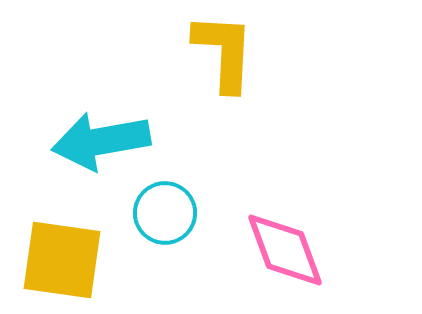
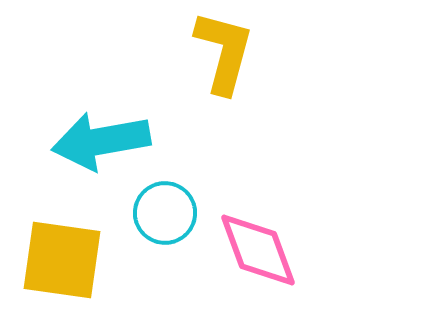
yellow L-shape: rotated 12 degrees clockwise
pink diamond: moved 27 px left
